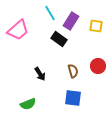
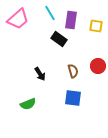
purple rectangle: moved 1 px up; rotated 24 degrees counterclockwise
pink trapezoid: moved 11 px up
